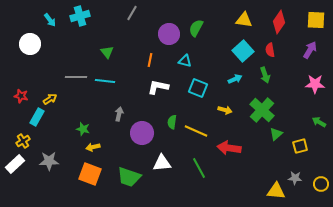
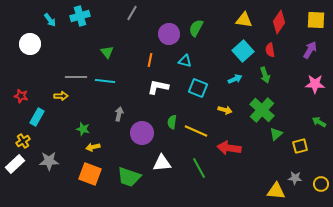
yellow arrow at (50, 99): moved 11 px right, 3 px up; rotated 32 degrees clockwise
